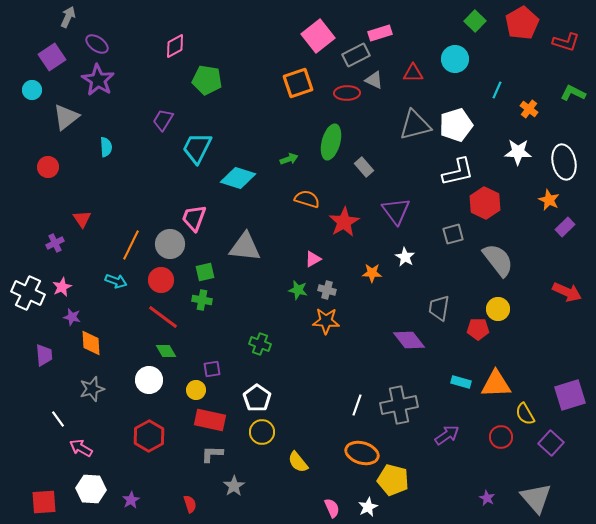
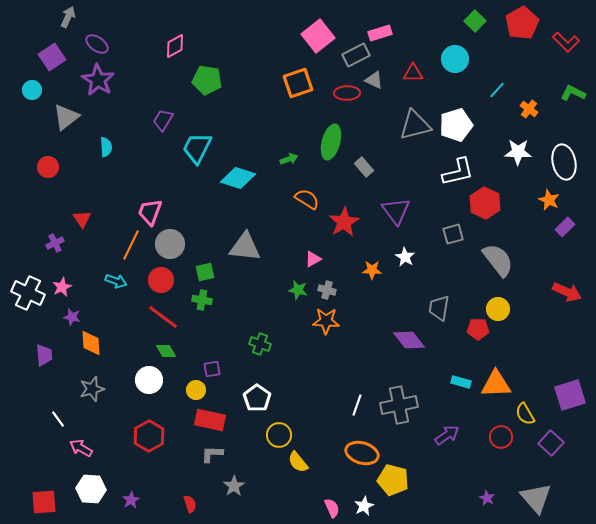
red L-shape at (566, 42): rotated 28 degrees clockwise
cyan line at (497, 90): rotated 18 degrees clockwise
orange semicircle at (307, 199): rotated 15 degrees clockwise
pink trapezoid at (194, 218): moved 44 px left, 6 px up
orange star at (372, 273): moved 3 px up
yellow circle at (262, 432): moved 17 px right, 3 px down
white star at (368, 507): moved 4 px left, 1 px up
